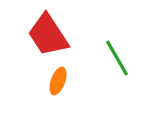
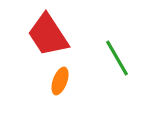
orange ellipse: moved 2 px right
